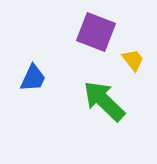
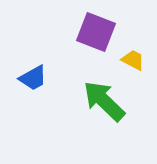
yellow trapezoid: rotated 25 degrees counterclockwise
blue trapezoid: rotated 36 degrees clockwise
